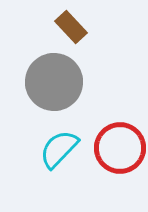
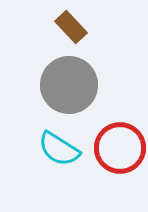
gray circle: moved 15 px right, 3 px down
cyan semicircle: rotated 102 degrees counterclockwise
